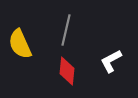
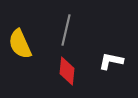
white L-shape: rotated 40 degrees clockwise
